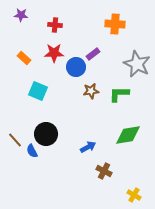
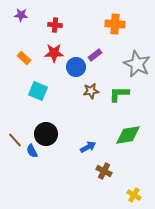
purple rectangle: moved 2 px right, 1 px down
